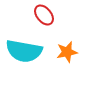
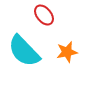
cyan semicircle: rotated 36 degrees clockwise
